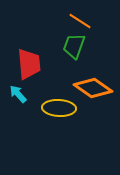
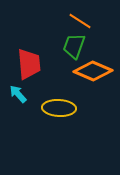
orange diamond: moved 17 px up; rotated 12 degrees counterclockwise
